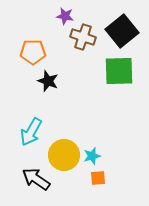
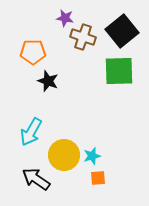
purple star: moved 2 px down
